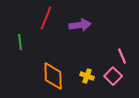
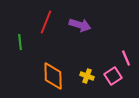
red line: moved 4 px down
purple arrow: rotated 25 degrees clockwise
pink line: moved 4 px right, 2 px down
pink square: rotated 12 degrees clockwise
